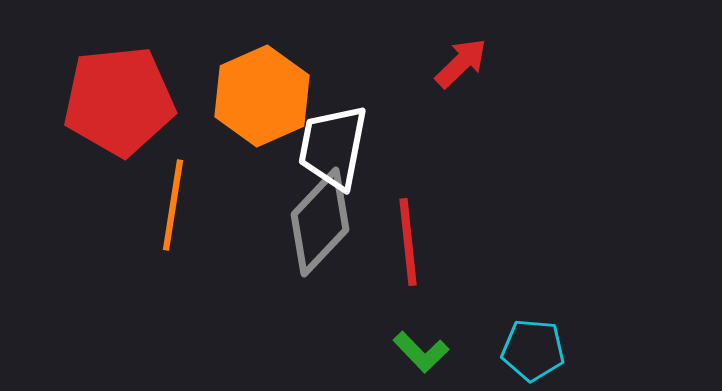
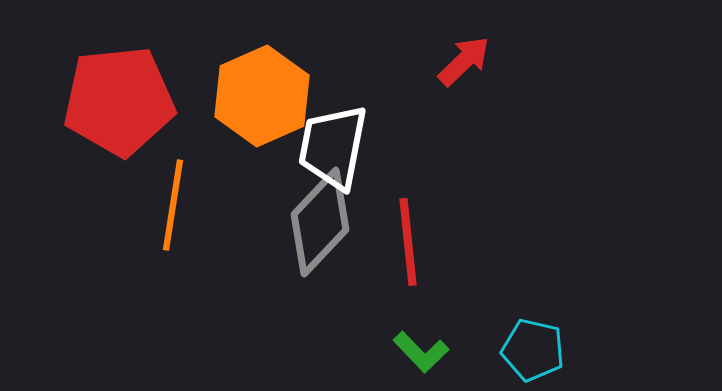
red arrow: moved 3 px right, 2 px up
cyan pentagon: rotated 8 degrees clockwise
